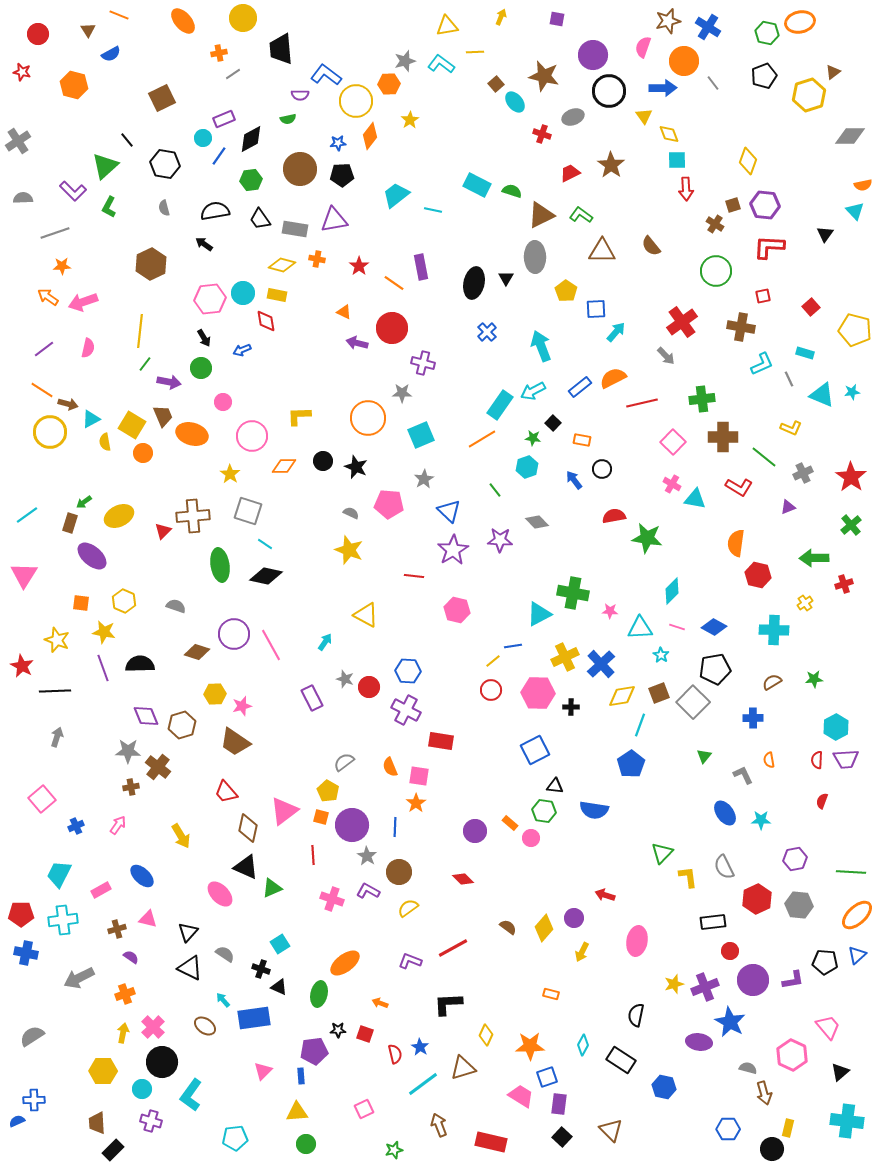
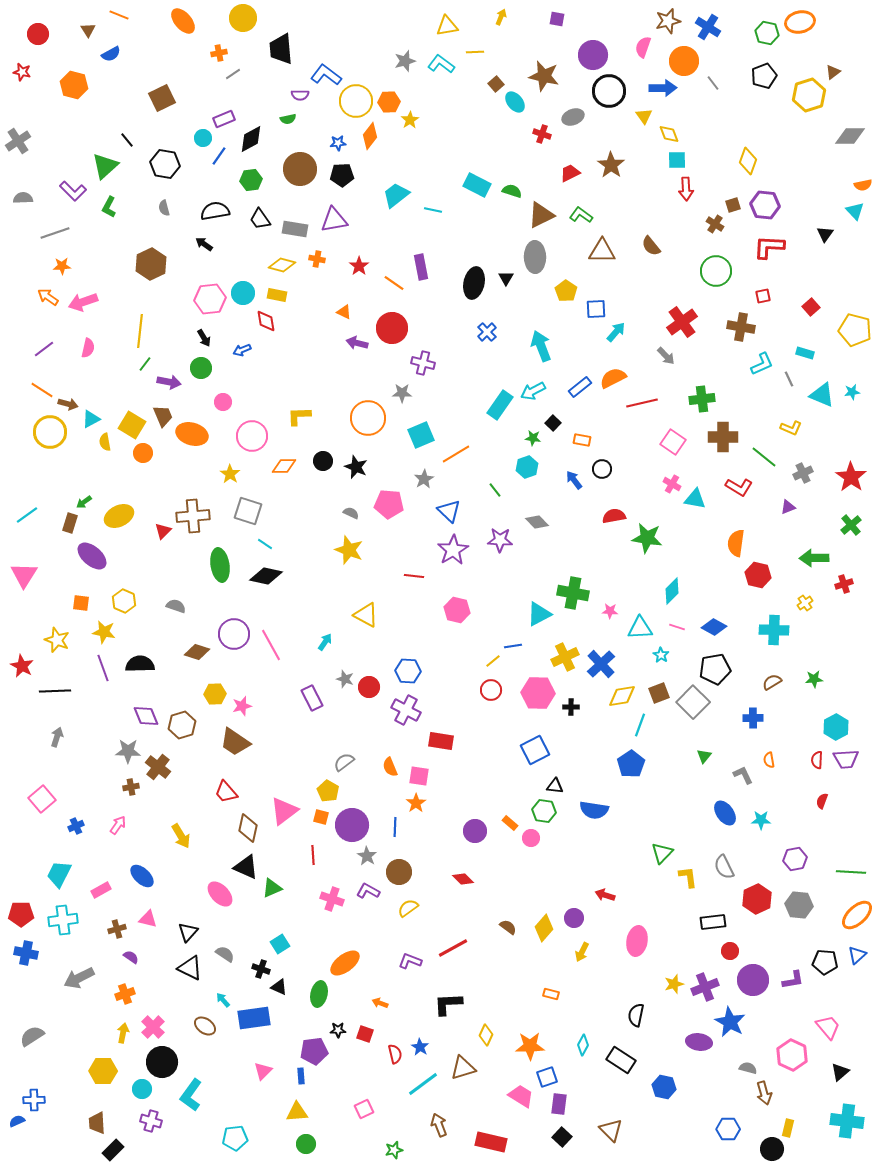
orange hexagon at (389, 84): moved 18 px down
orange line at (482, 439): moved 26 px left, 15 px down
pink square at (673, 442): rotated 10 degrees counterclockwise
